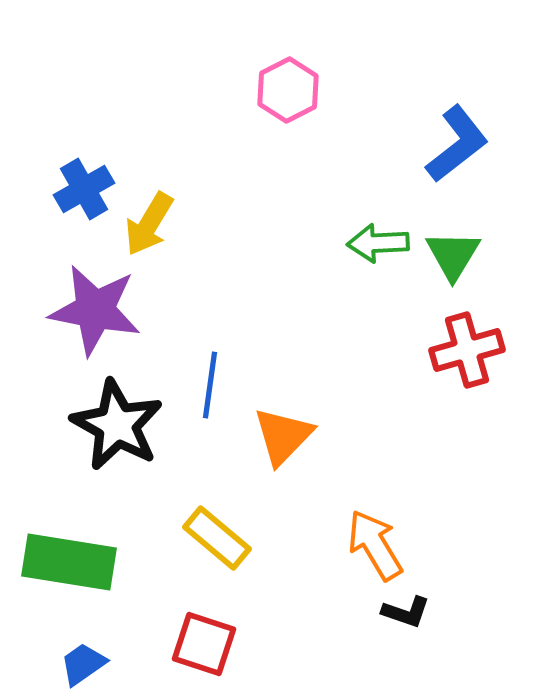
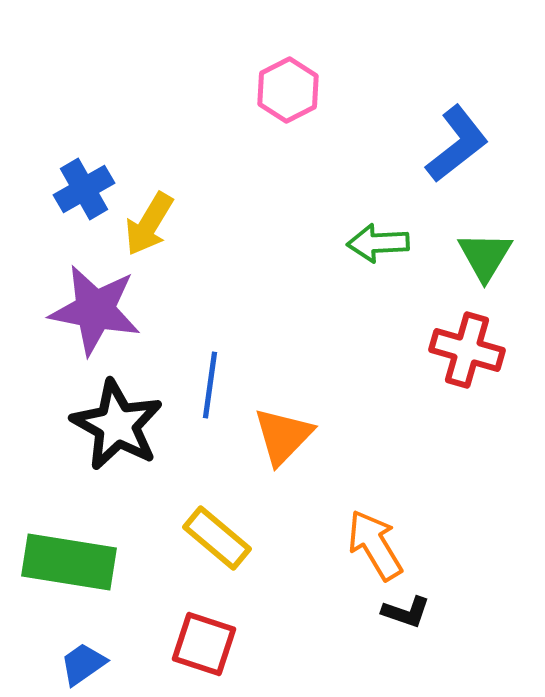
green triangle: moved 32 px right, 1 px down
red cross: rotated 32 degrees clockwise
